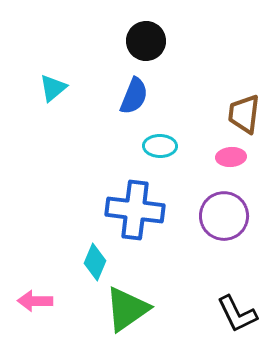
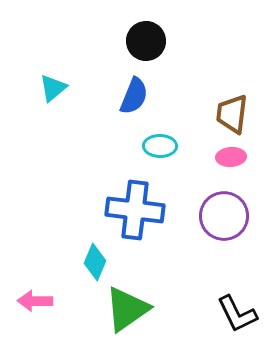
brown trapezoid: moved 12 px left
